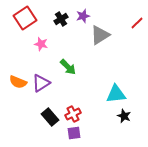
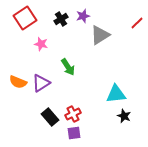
green arrow: rotated 12 degrees clockwise
